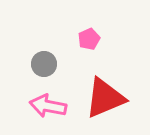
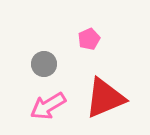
pink arrow: rotated 42 degrees counterclockwise
